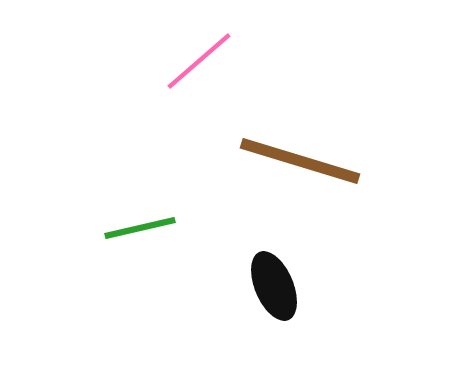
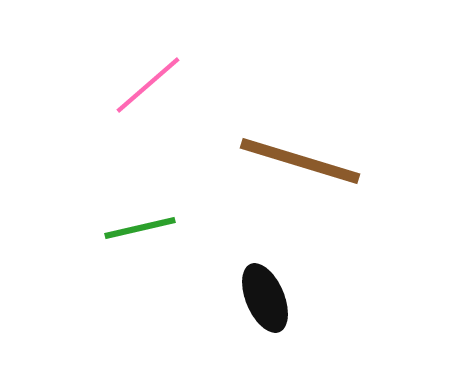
pink line: moved 51 px left, 24 px down
black ellipse: moved 9 px left, 12 px down
